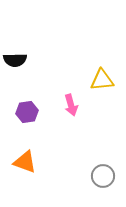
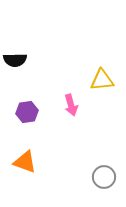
gray circle: moved 1 px right, 1 px down
